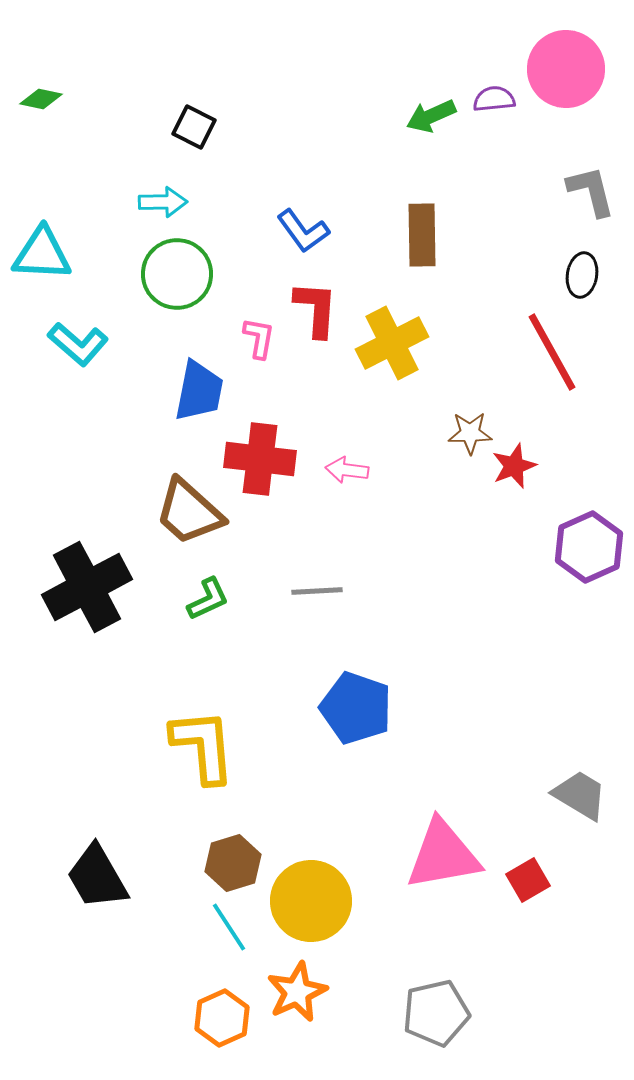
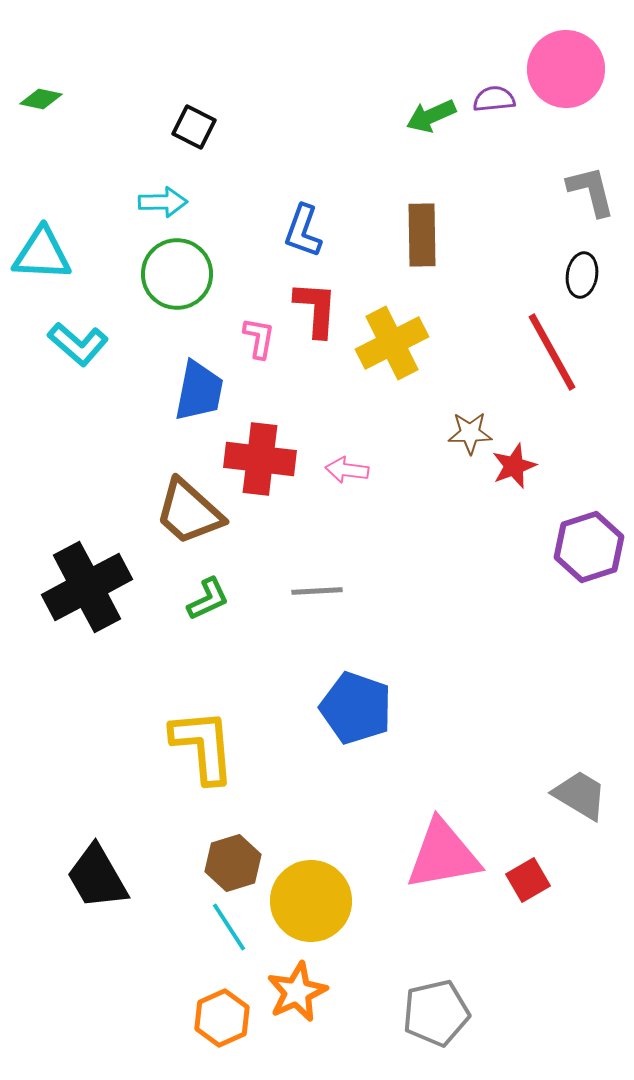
blue L-shape: rotated 56 degrees clockwise
purple hexagon: rotated 6 degrees clockwise
